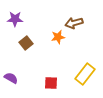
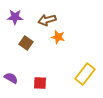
purple star: moved 2 px up
brown arrow: moved 27 px left, 3 px up
orange star: rotated 24 degrees clockwise
brown square: rotated 16 degrees counterclockwise
red square: moved 11 px left
